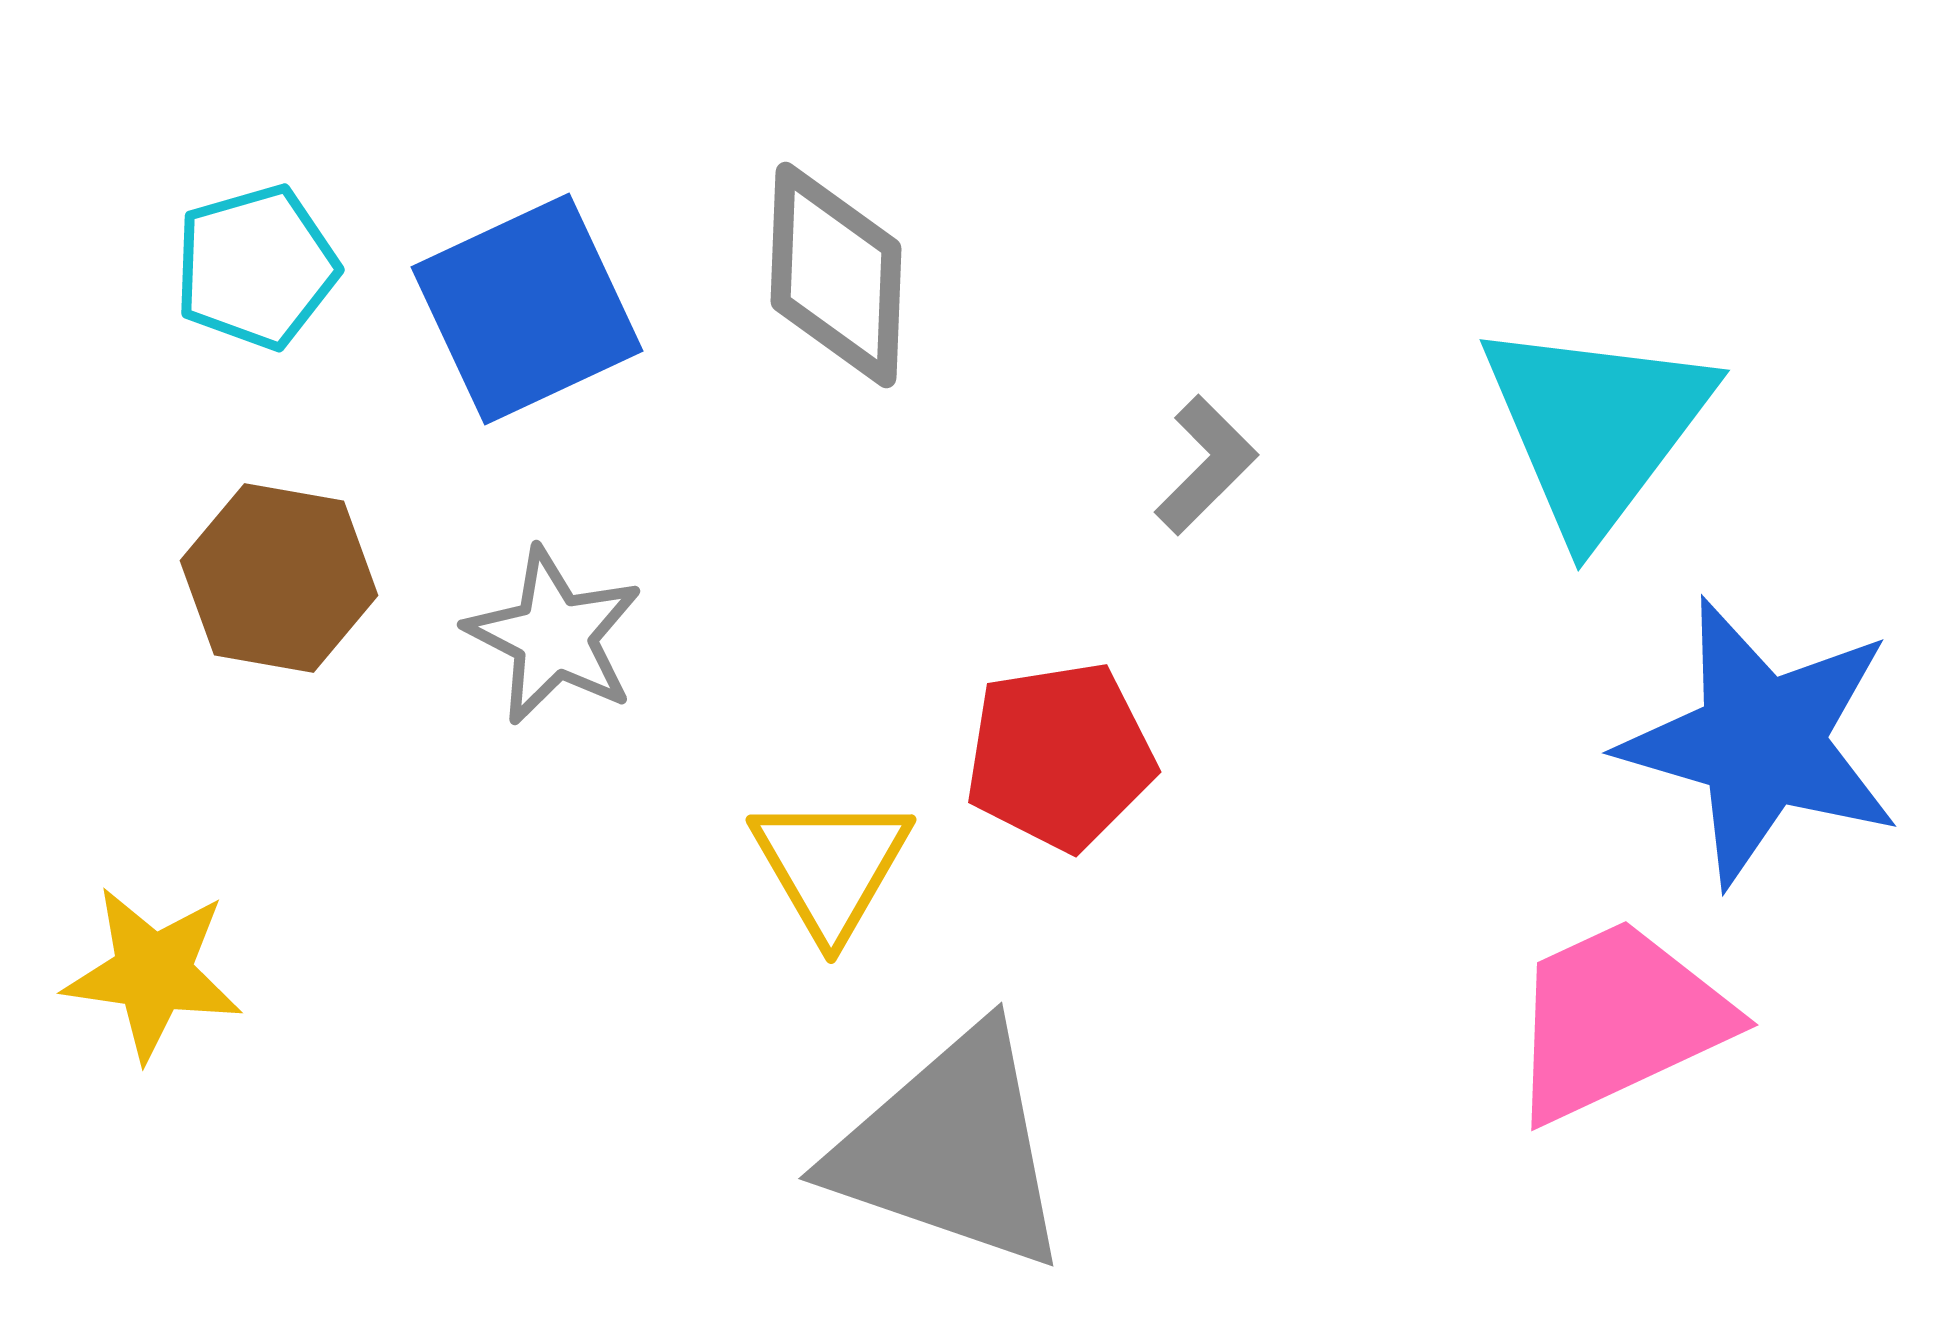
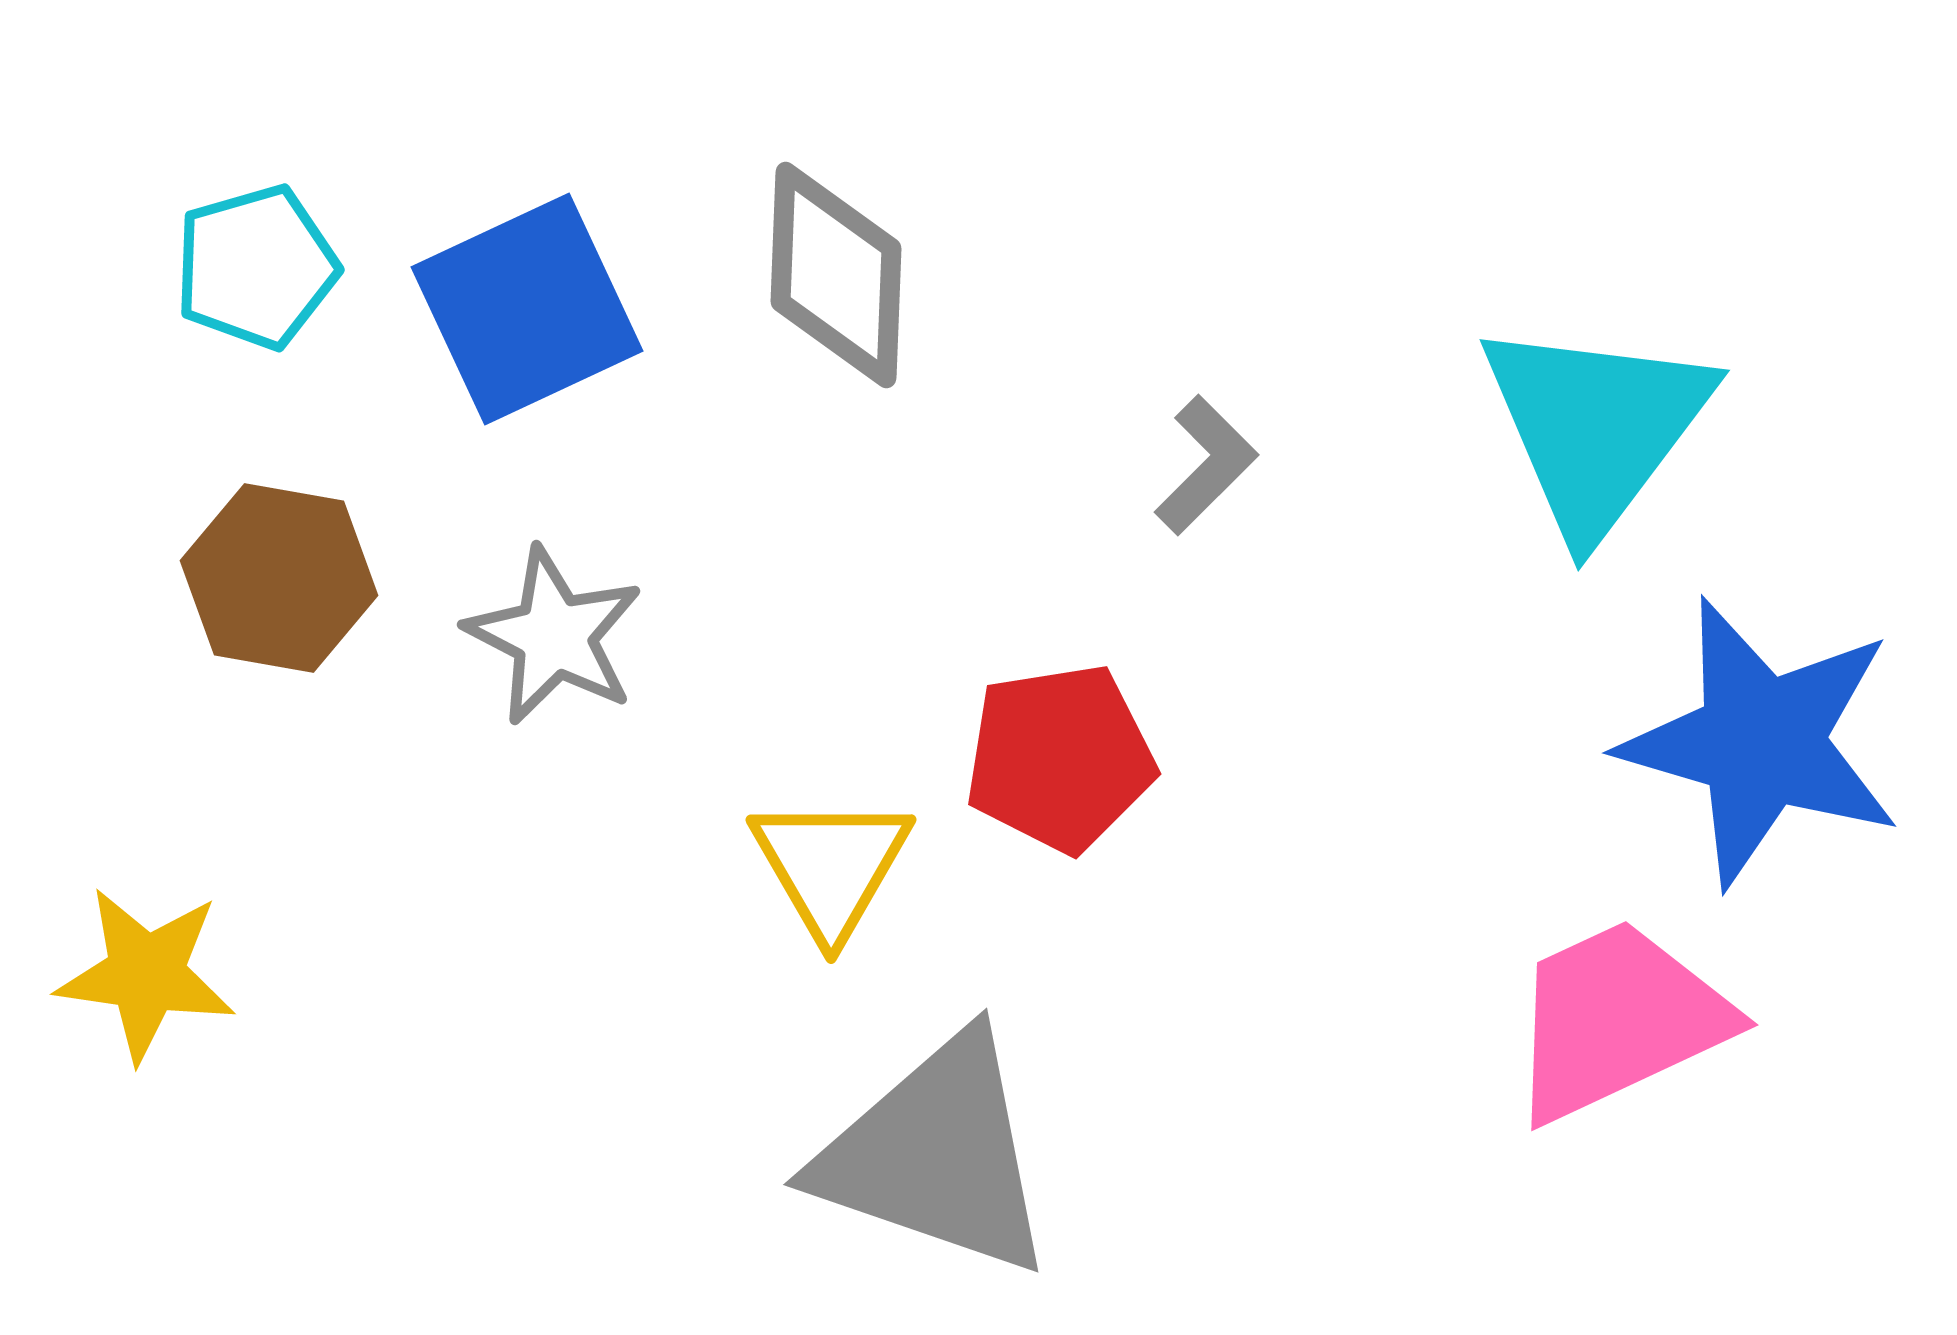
red pentagon: moved 2 px down
yellow star: moved 7 px left, 1 px down
gray triangle: moved 15 px left, 6 px down
